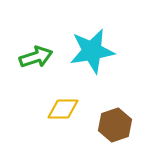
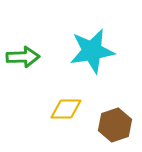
green arrow: moved 13 px left; rotated 16 degrees clockwise
yellow diamond: moved 3 px right
